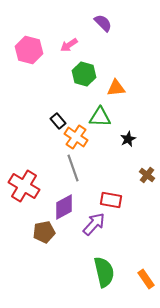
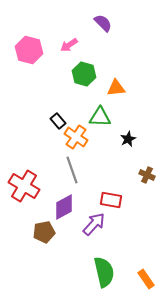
gray line: moved 1 px left, 2 px down
brown cross: rotated 14 degrees counterclockwise
